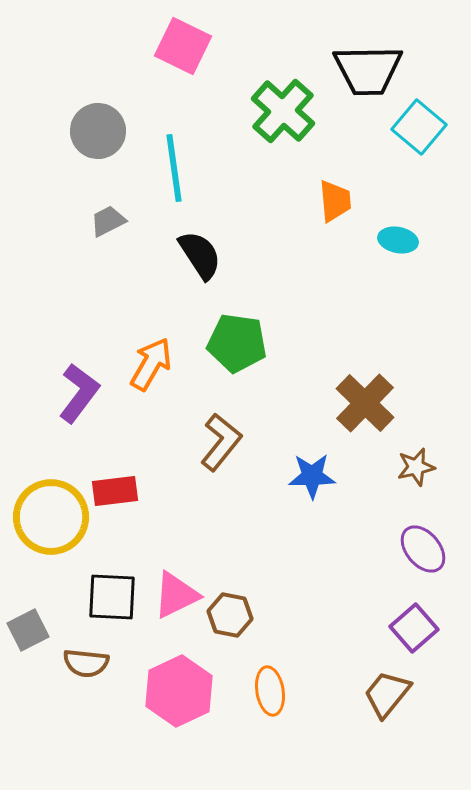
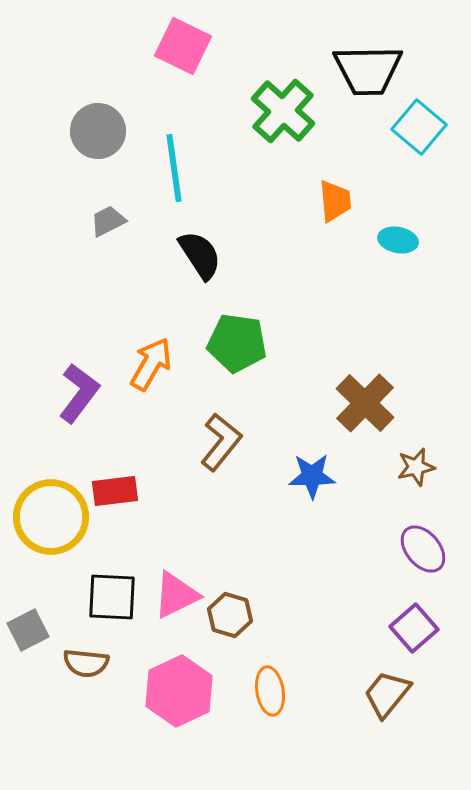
brown hexagon: rotated 6 degrees clockwise
